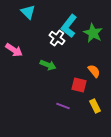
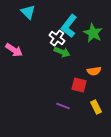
green arrow: moved 14 px right, 13 px up
orange semicircle: rotated 120 degrees clockwise
yellow rectangle: moved 1 px right, 1 px down
